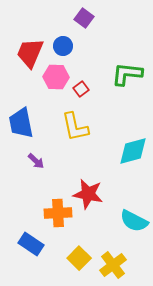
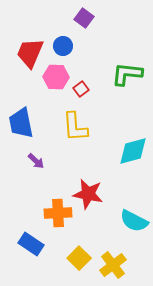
yellow L-shape: rotated 8 degrees clockwise
